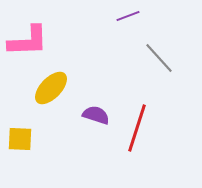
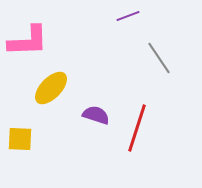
gray line: rotated 8 degrees clockwise
